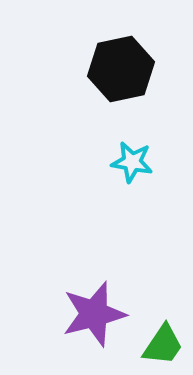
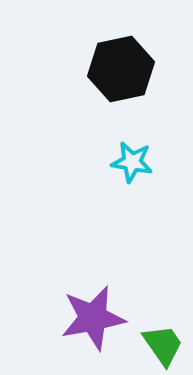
purple star: moved 1 px left, 4 px down; rotated 4 degrees clockwise
green trapezoid: rotated 69 degrees counterclockwise
